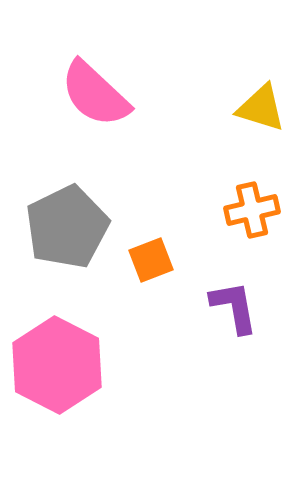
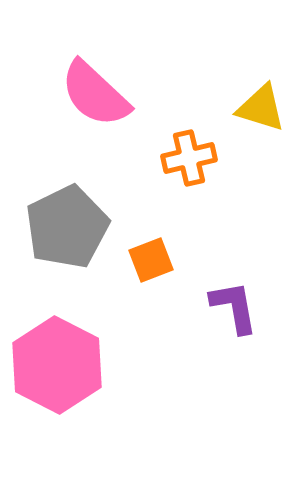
orange cross: moved 63 px left, 52 px up
